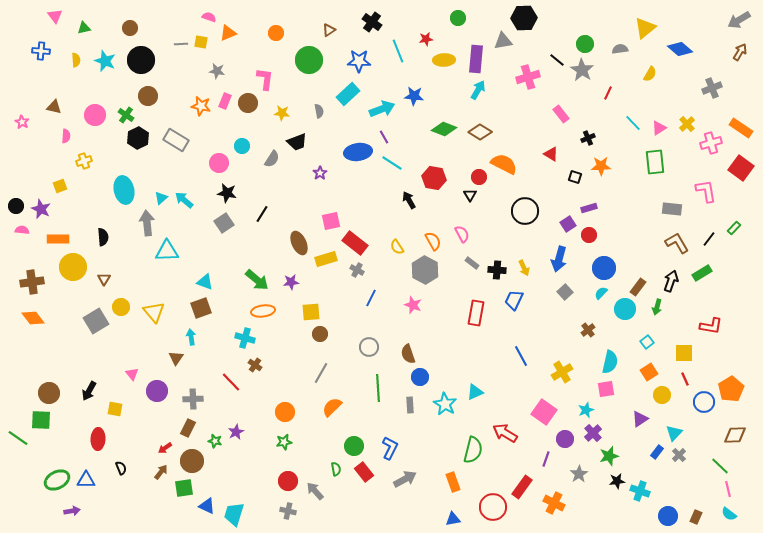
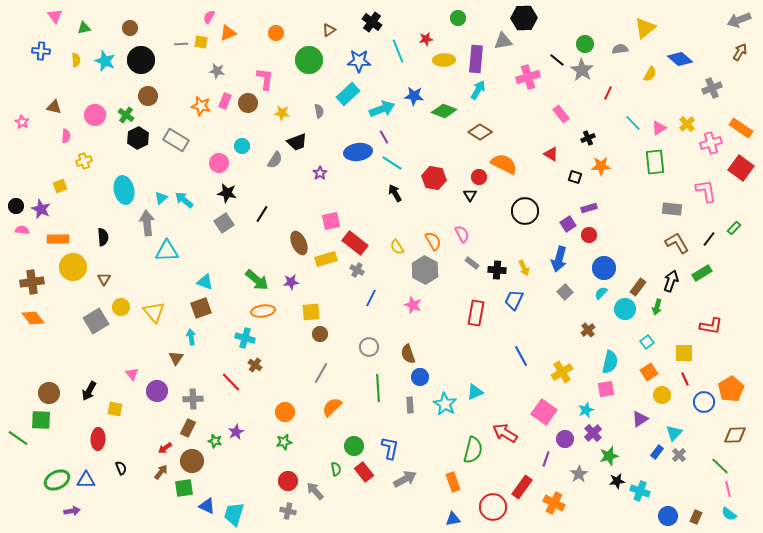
pink semicircle at (209, 17): rotated 80 degrees counterclockwise
gray arrow at (739, 20): rotated 10 degrees clockwise
blue diamond at (680, 49): moved 10 px down
green diamond at (444, 129): moved 18 px up
gray semicircle at (272, 159): moved 3 px right, 1 px down
black arrow at (409, 200): moved 14 px left, 7 px up
blue L-shape at (390, 448): rotated 15 degrees counterclockwise
